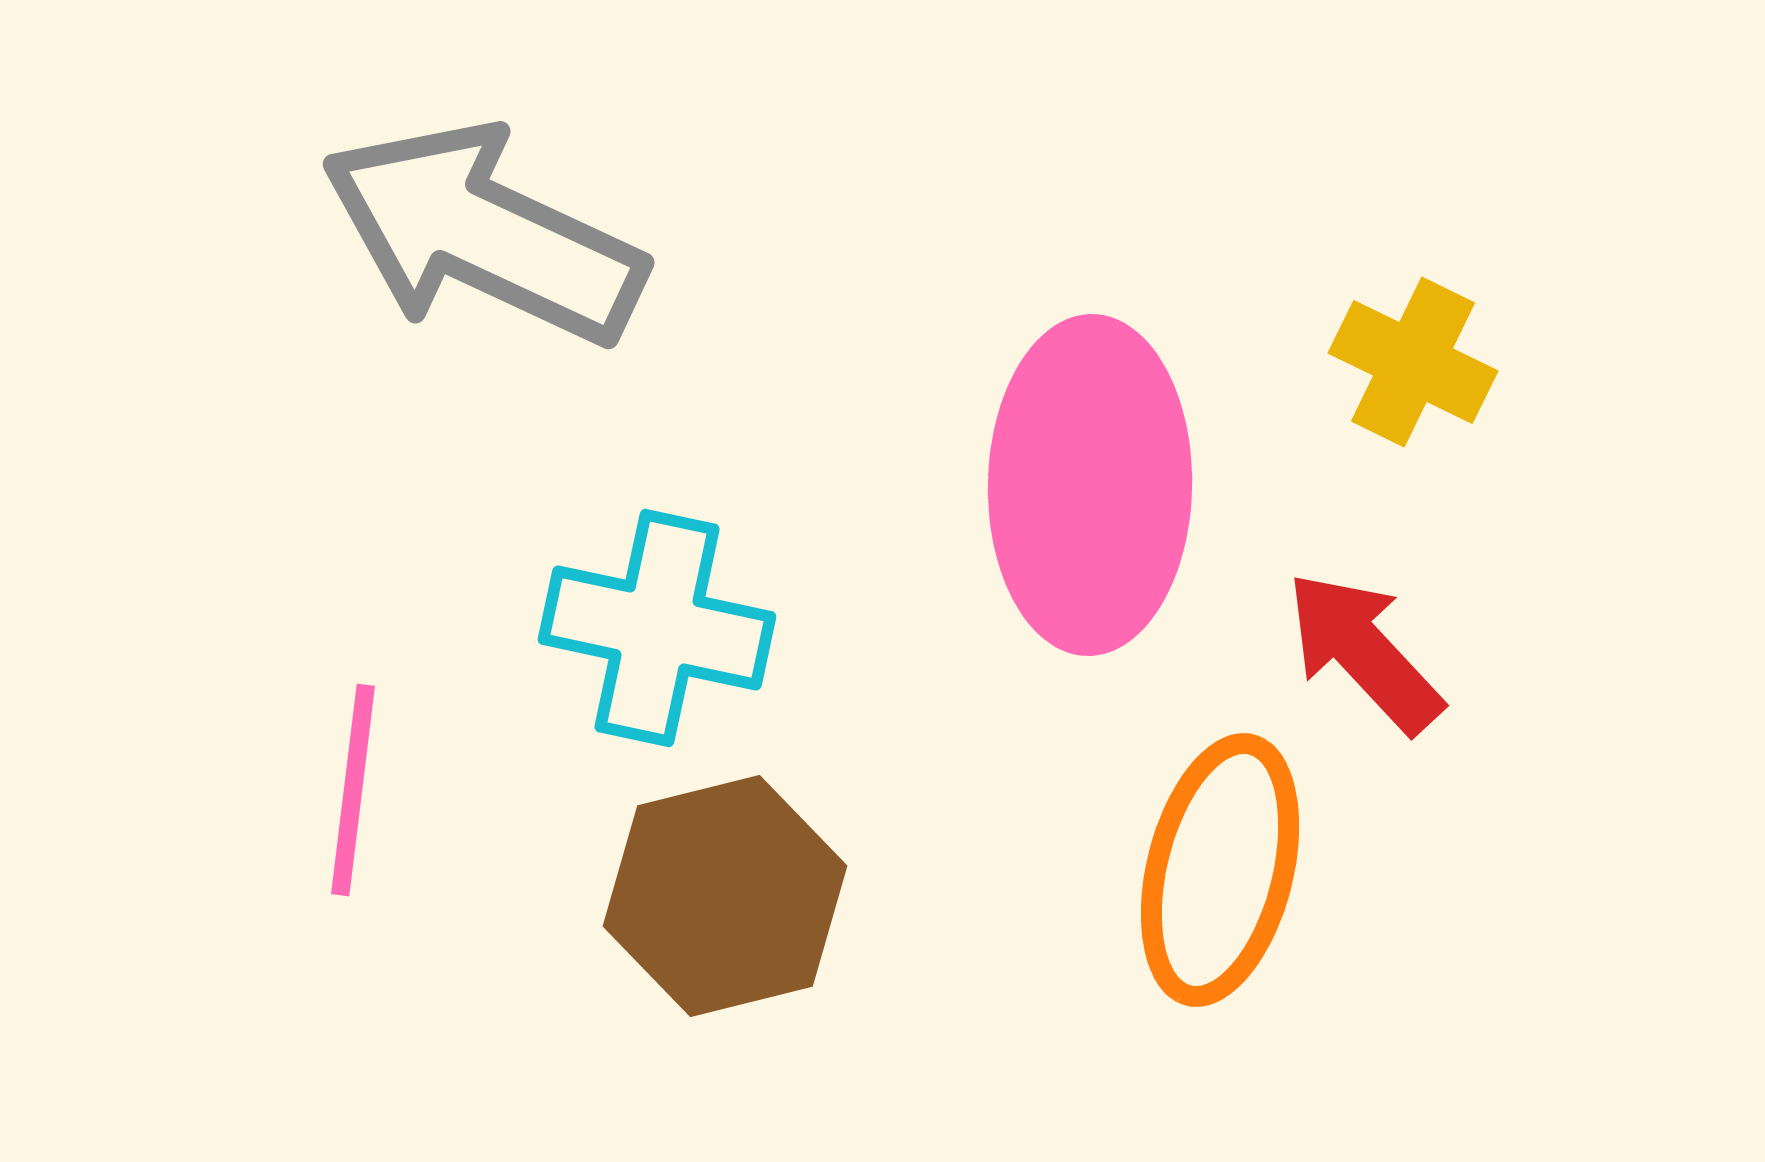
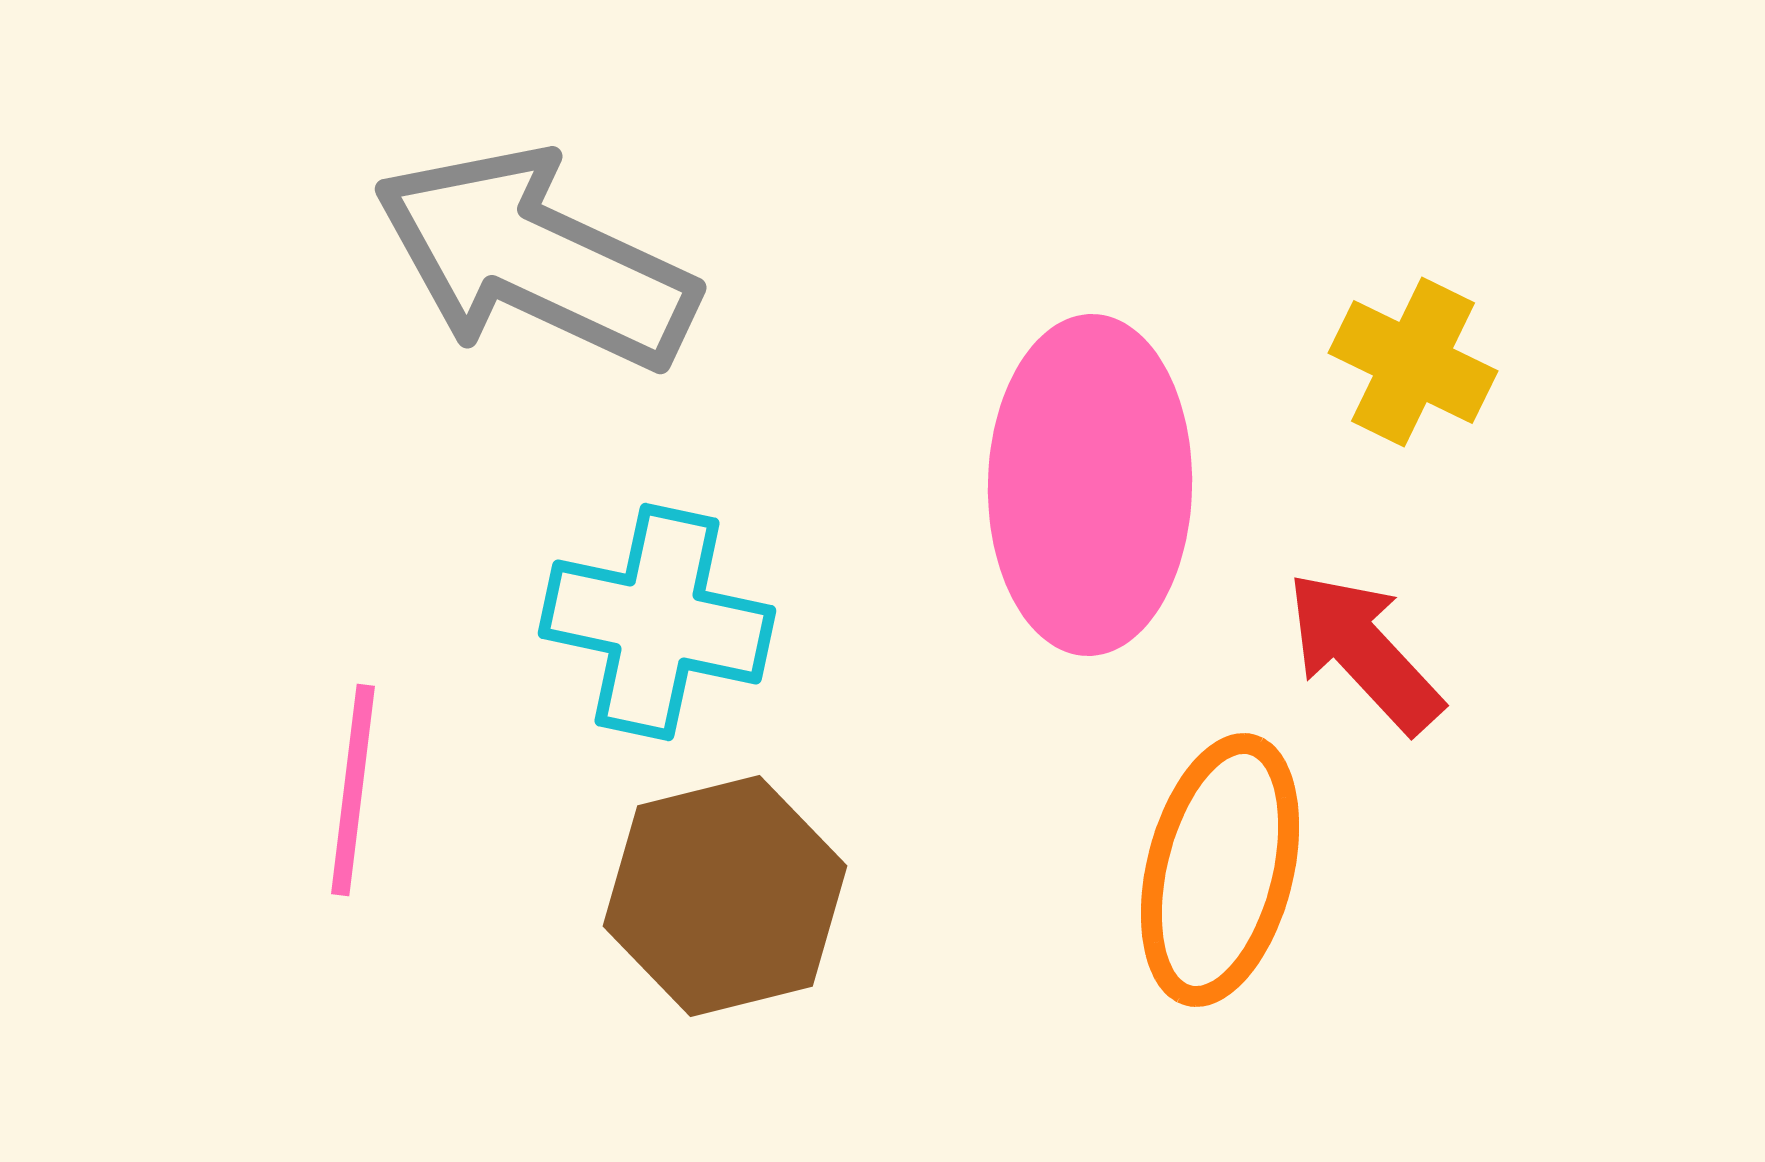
gray arrow: moved 52 px right, 25 px down
cyan cross: moved 6 px up
